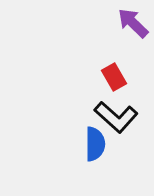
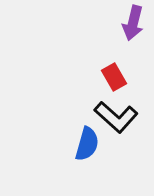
purple arrow: rotated 120 degrees counterclockwise
blue semicircle: moved 8 px left; rotated 16 degrees clockwise
